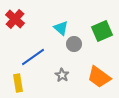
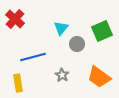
cyan triangle: rotated 28 degrees clockwise
gray circle: moved 3 px right
blue line: rotated 20 degrees clockwise
